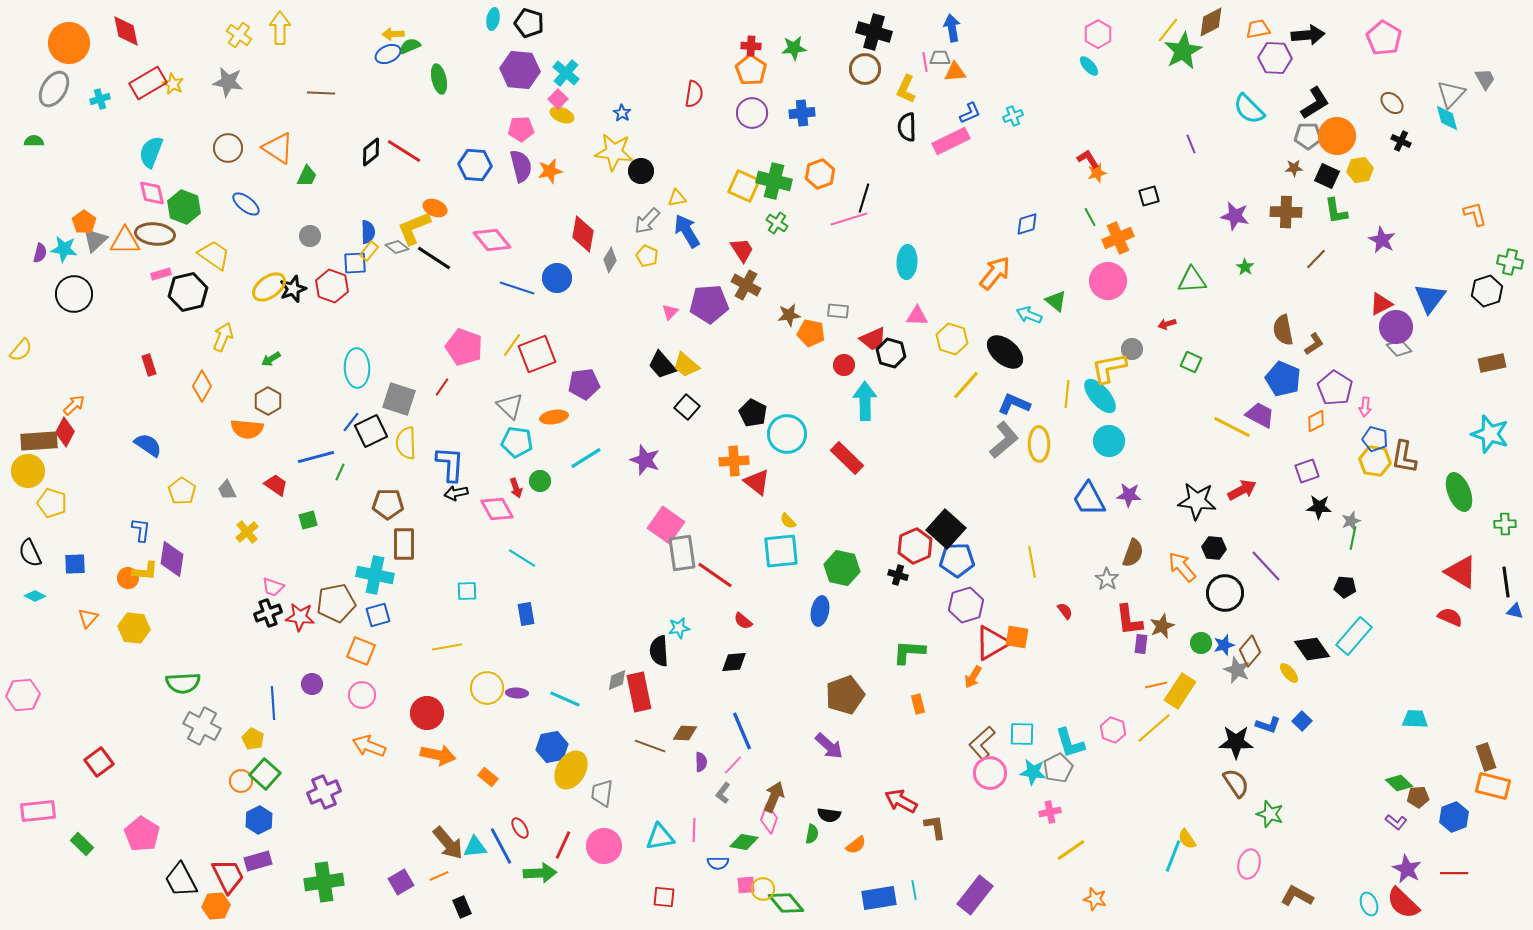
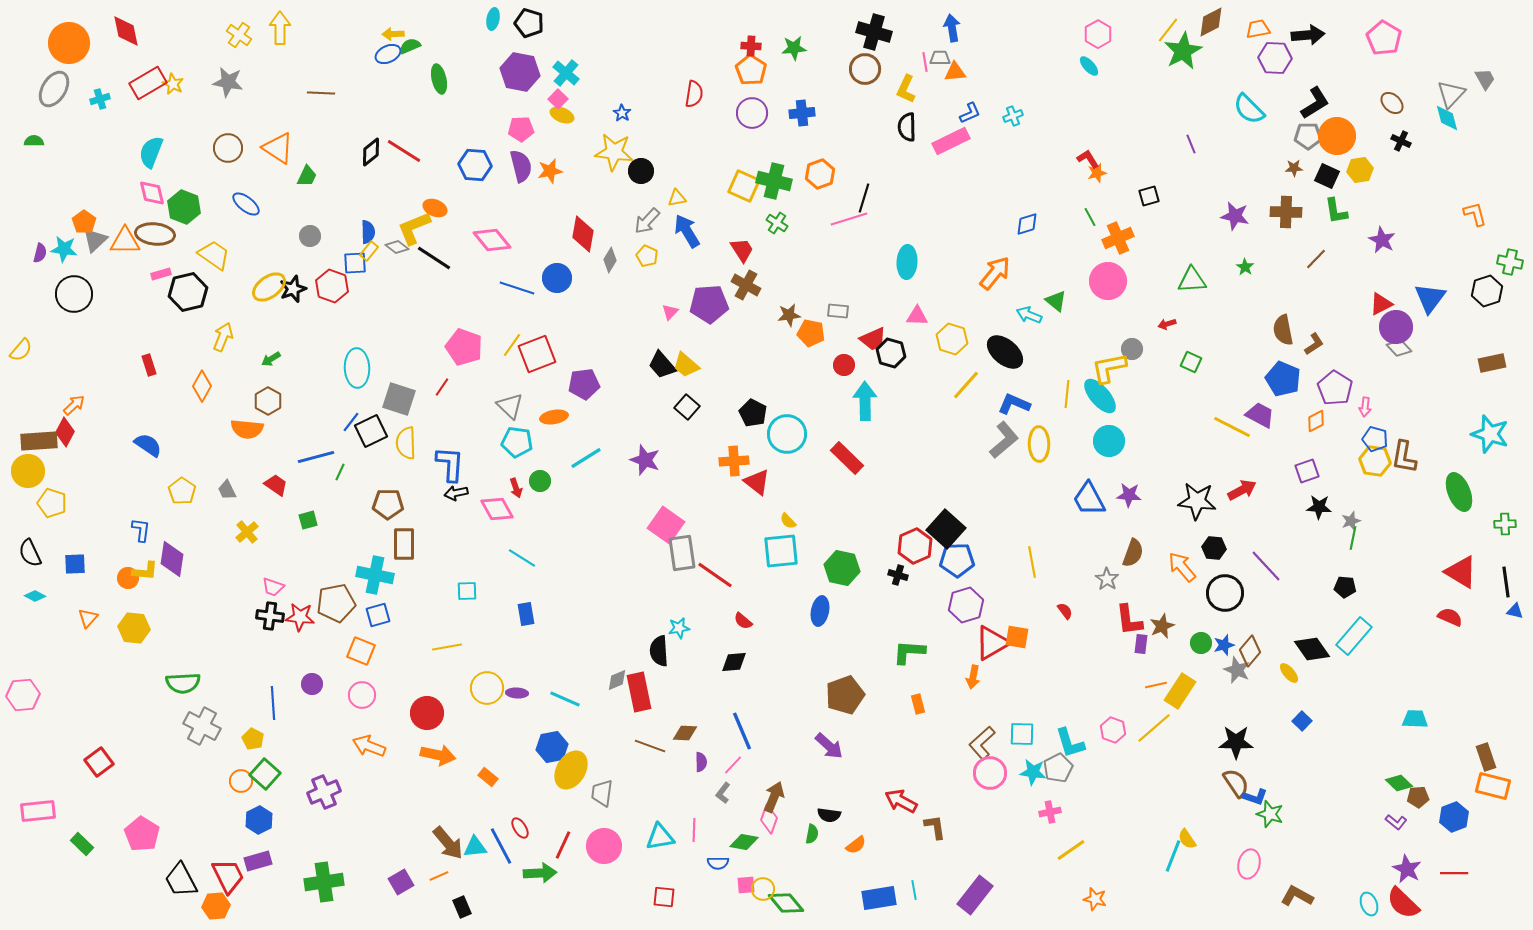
purple hexagon at (520, 70): moved 2 px down; rotated 6 degrees clockwise
black cross at (268, 613): moved 2 px right, 3 px down; rotated 28 degrees clockwise
orange arrow at (973, 677): rotated 20 degrees counterclockwise
blue L-shape at (1268, 725): moved 13 px left, 72 px down
